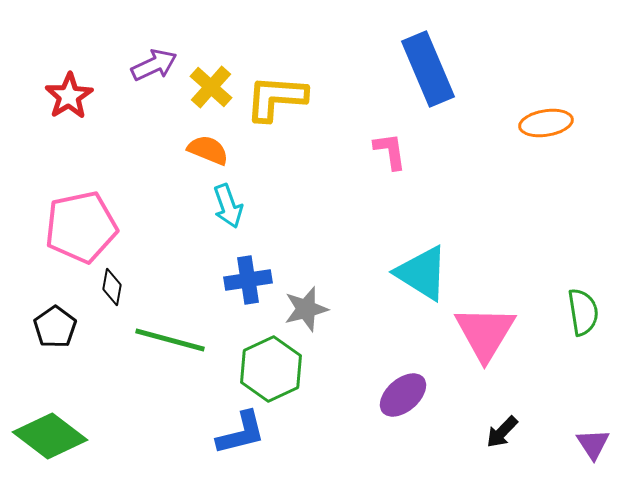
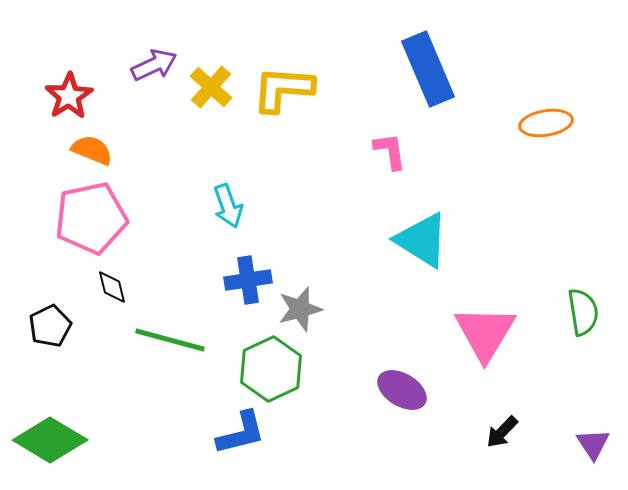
yellow L-shape: moved 7 px right, 9 px up
orange semicircle: moved 116 px left
pink pentagon: moved 10 px right, 9 px up
cyan triangle: moved 33 px up
black diamond: rotated 24 degrees counterclockwise
gray star: moved 6 px left
black pentagon: moved 5 px left, 1 px up; rotated 9 degrees clockwise
purple ellipse: moved 1 px left, 5 px up; rotated 72 degrees clockwise
green diamond: moved 4 px down; rotated 6 degrees counterclockwise
